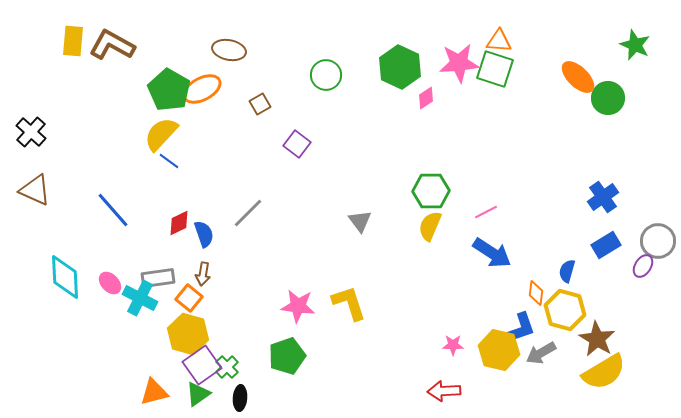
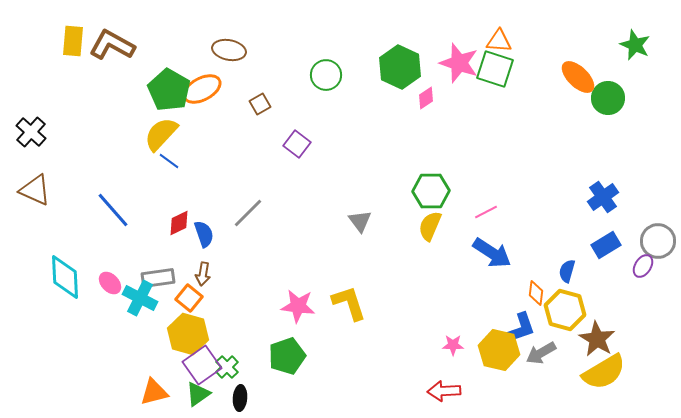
pink star at (459, 63): rotated 24 degrees clockwise
